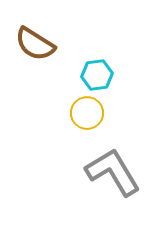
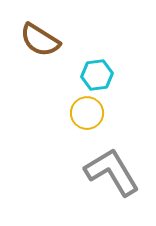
brown semicircle: moved 5 px right, 4 px up
gray L-shape: moved 1 px left
